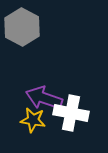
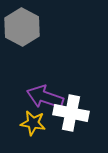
purple arrow: moved 1 px right, 1 px up
yellow star: moved 3 px down
